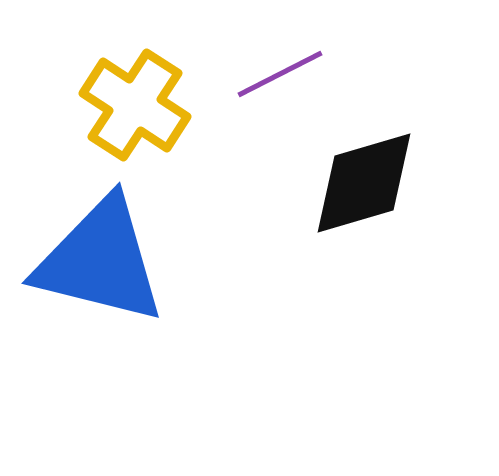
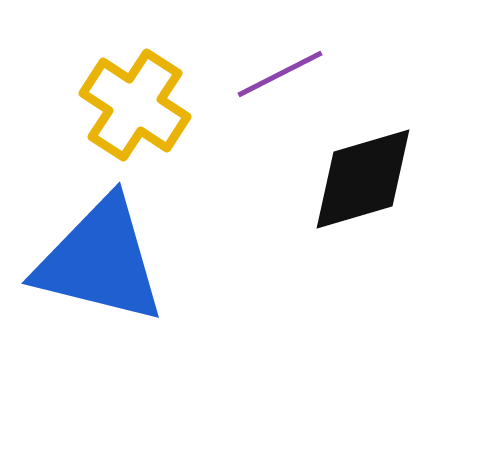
black diamond: moved 1 px left, 4 px up
